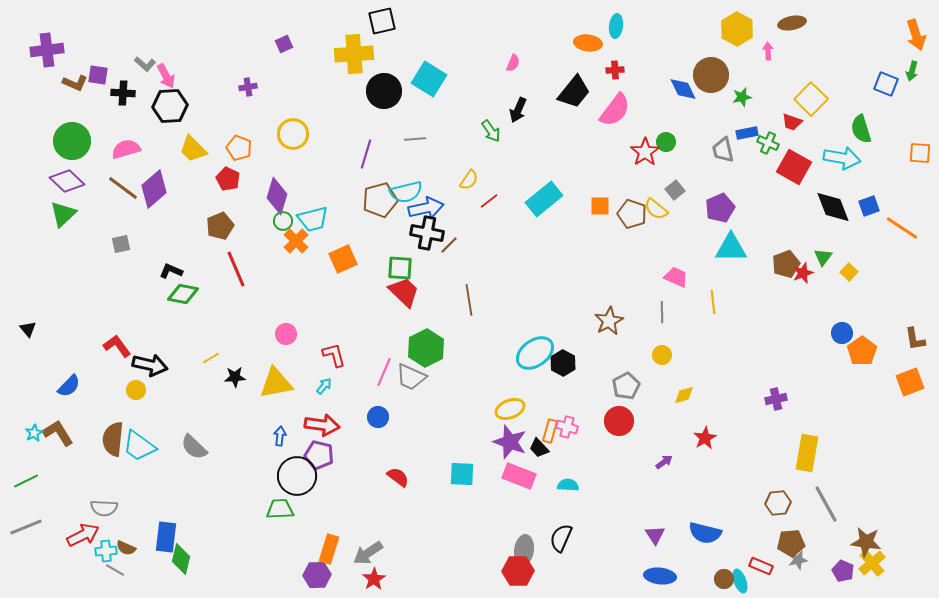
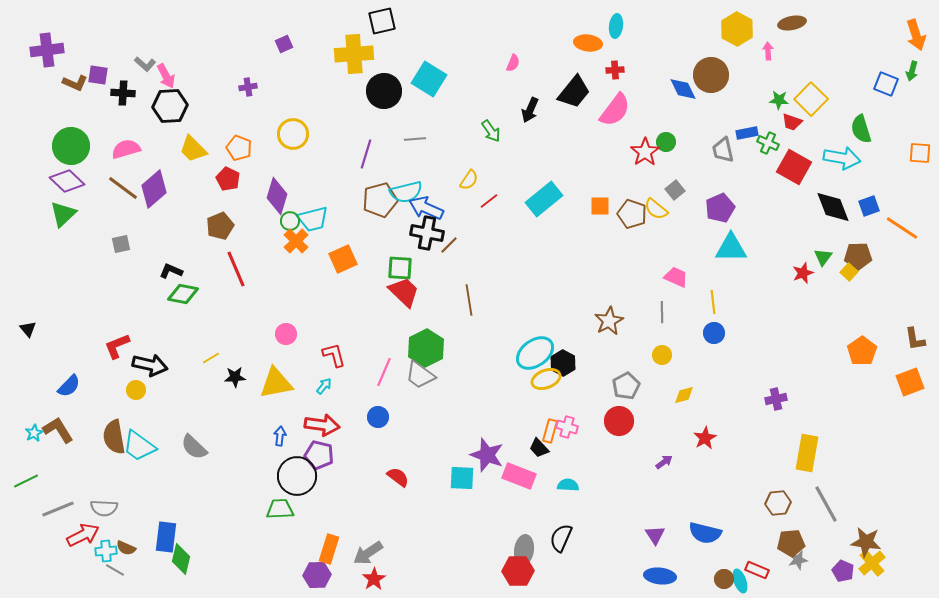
green star at (742, 97): moved 37 px right, 3 px down; rotated 18 degrees clockwise
black arrow at (518, 110): moved 12 px right
green circle at (72, 141): moved 1 px left, 5 px down
blue arrow at (426, 208): rotated 144 degrees counterclockwise
green circle at (283, 221): moved 7 px right
brown pentagon at (786, 264): moved 72 px right, 8 px up; rotated 20 degrees clockwise
blue circle at (842, 333): moved 128 px left
red L-shape at (117, 346): rotated 76 degrees counterclockwise
gray trapezoid at (411, 377): moved 9 px right, 2 px up; rotated 12 degrees clockwise
yellow ellipse at (510, 409): moved 36 px right, 30 px up
brown L-shape at (58, 433): moved 3 px up
brown semicircle at (113, 439): moved 1 px right, 2 px up; rotated 16 degrees counterclockwise
purple star at (510, 442): moved 23 px left, 13 px down
cyan square at (462, 474): moved 4 px down
gray line at (26, 527): moved 32 px right, 18 px up
red rectangle at (761, 566): moved 4 px left, 4 px down
